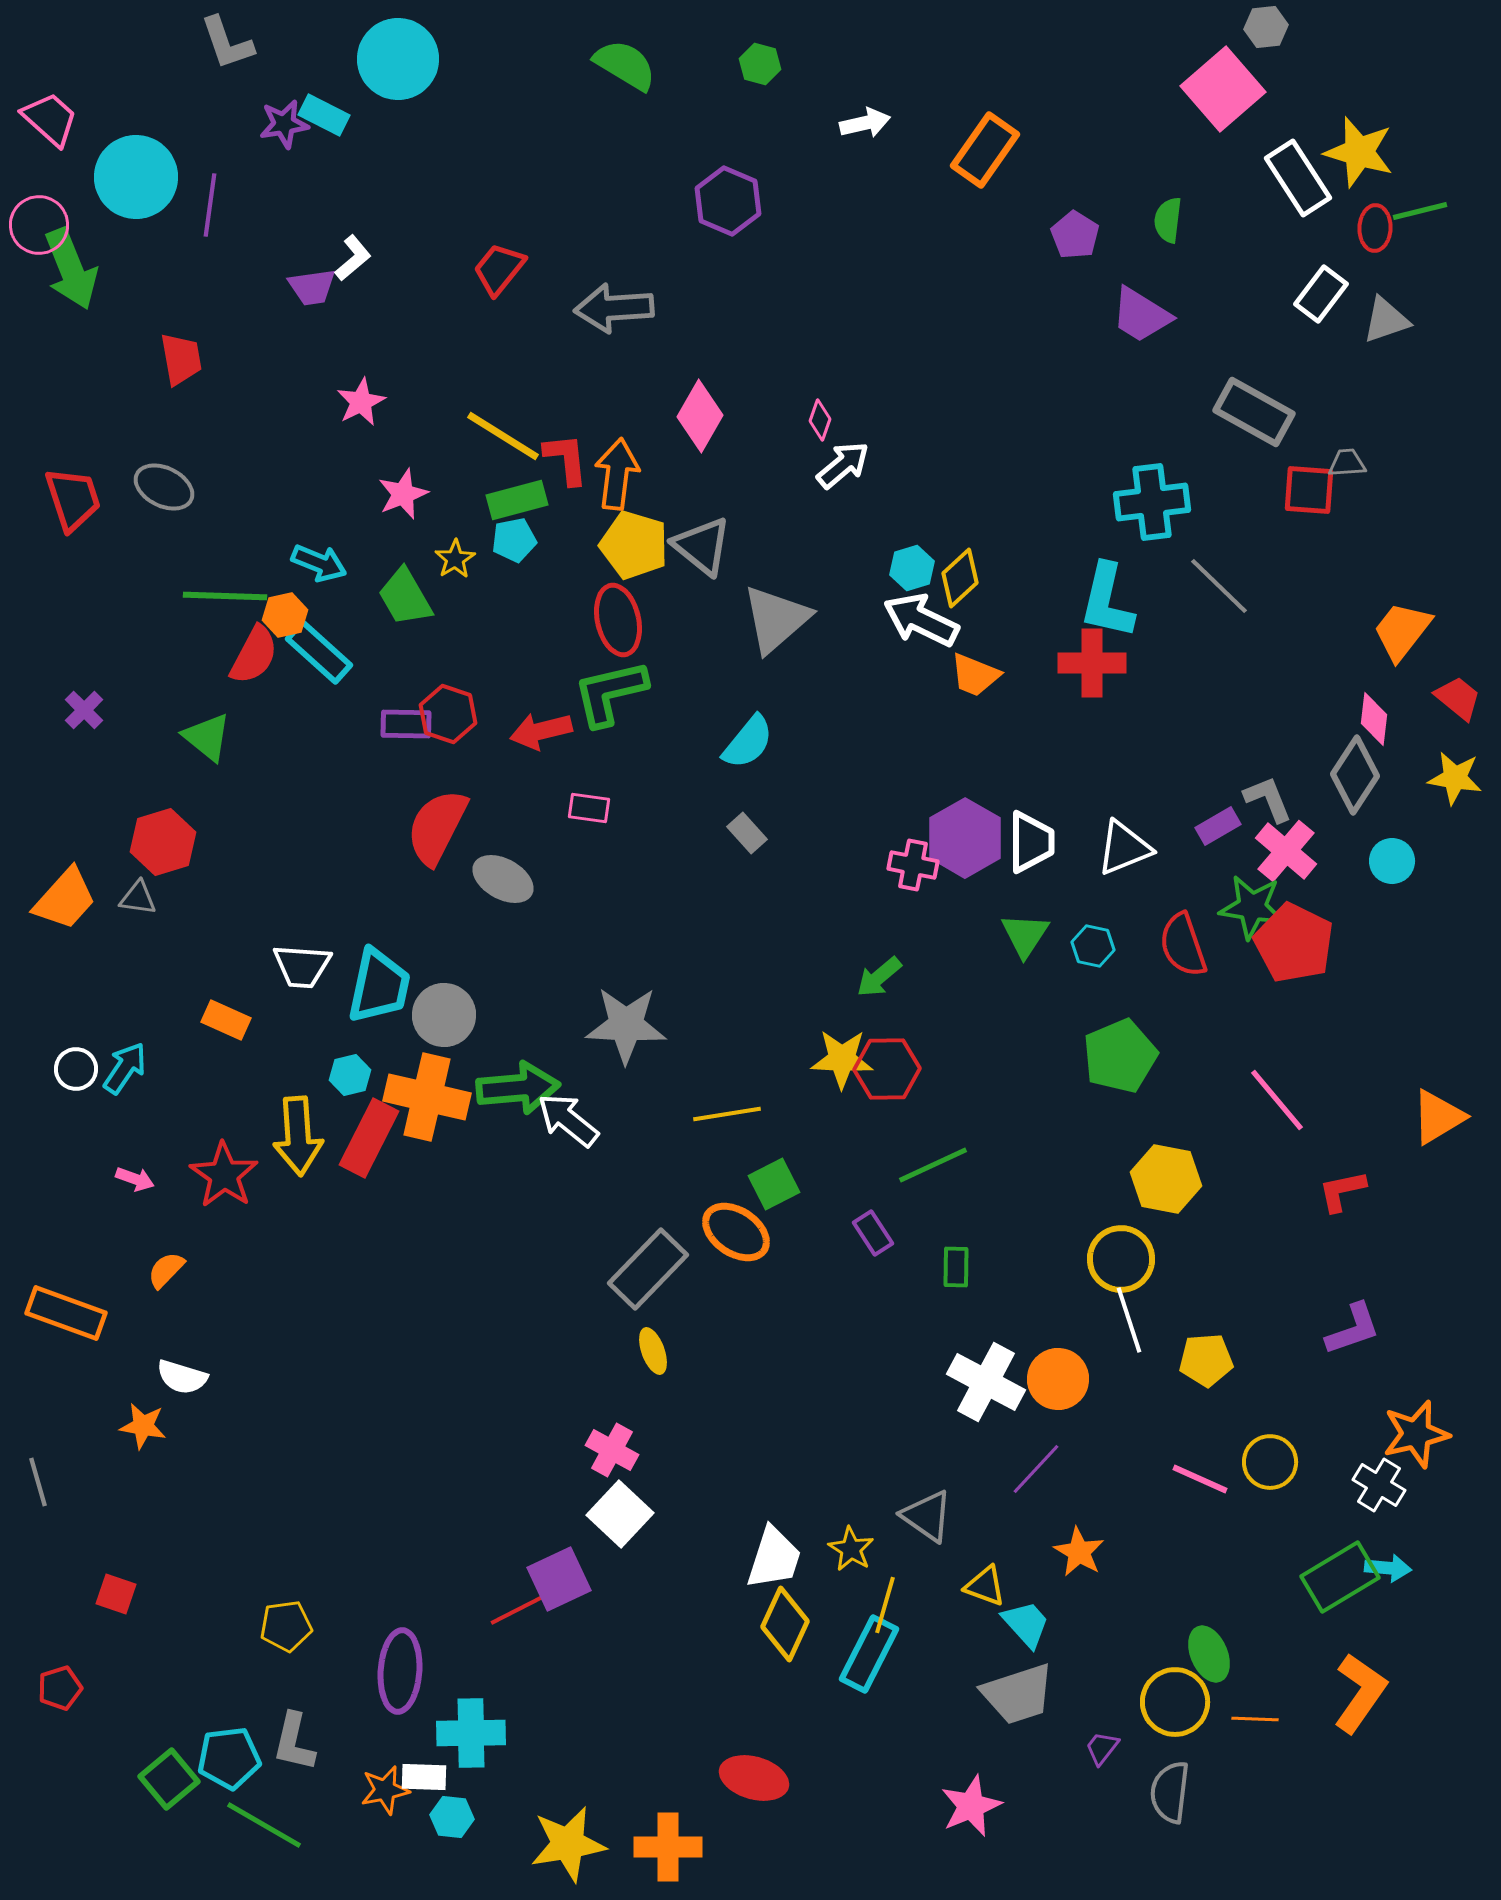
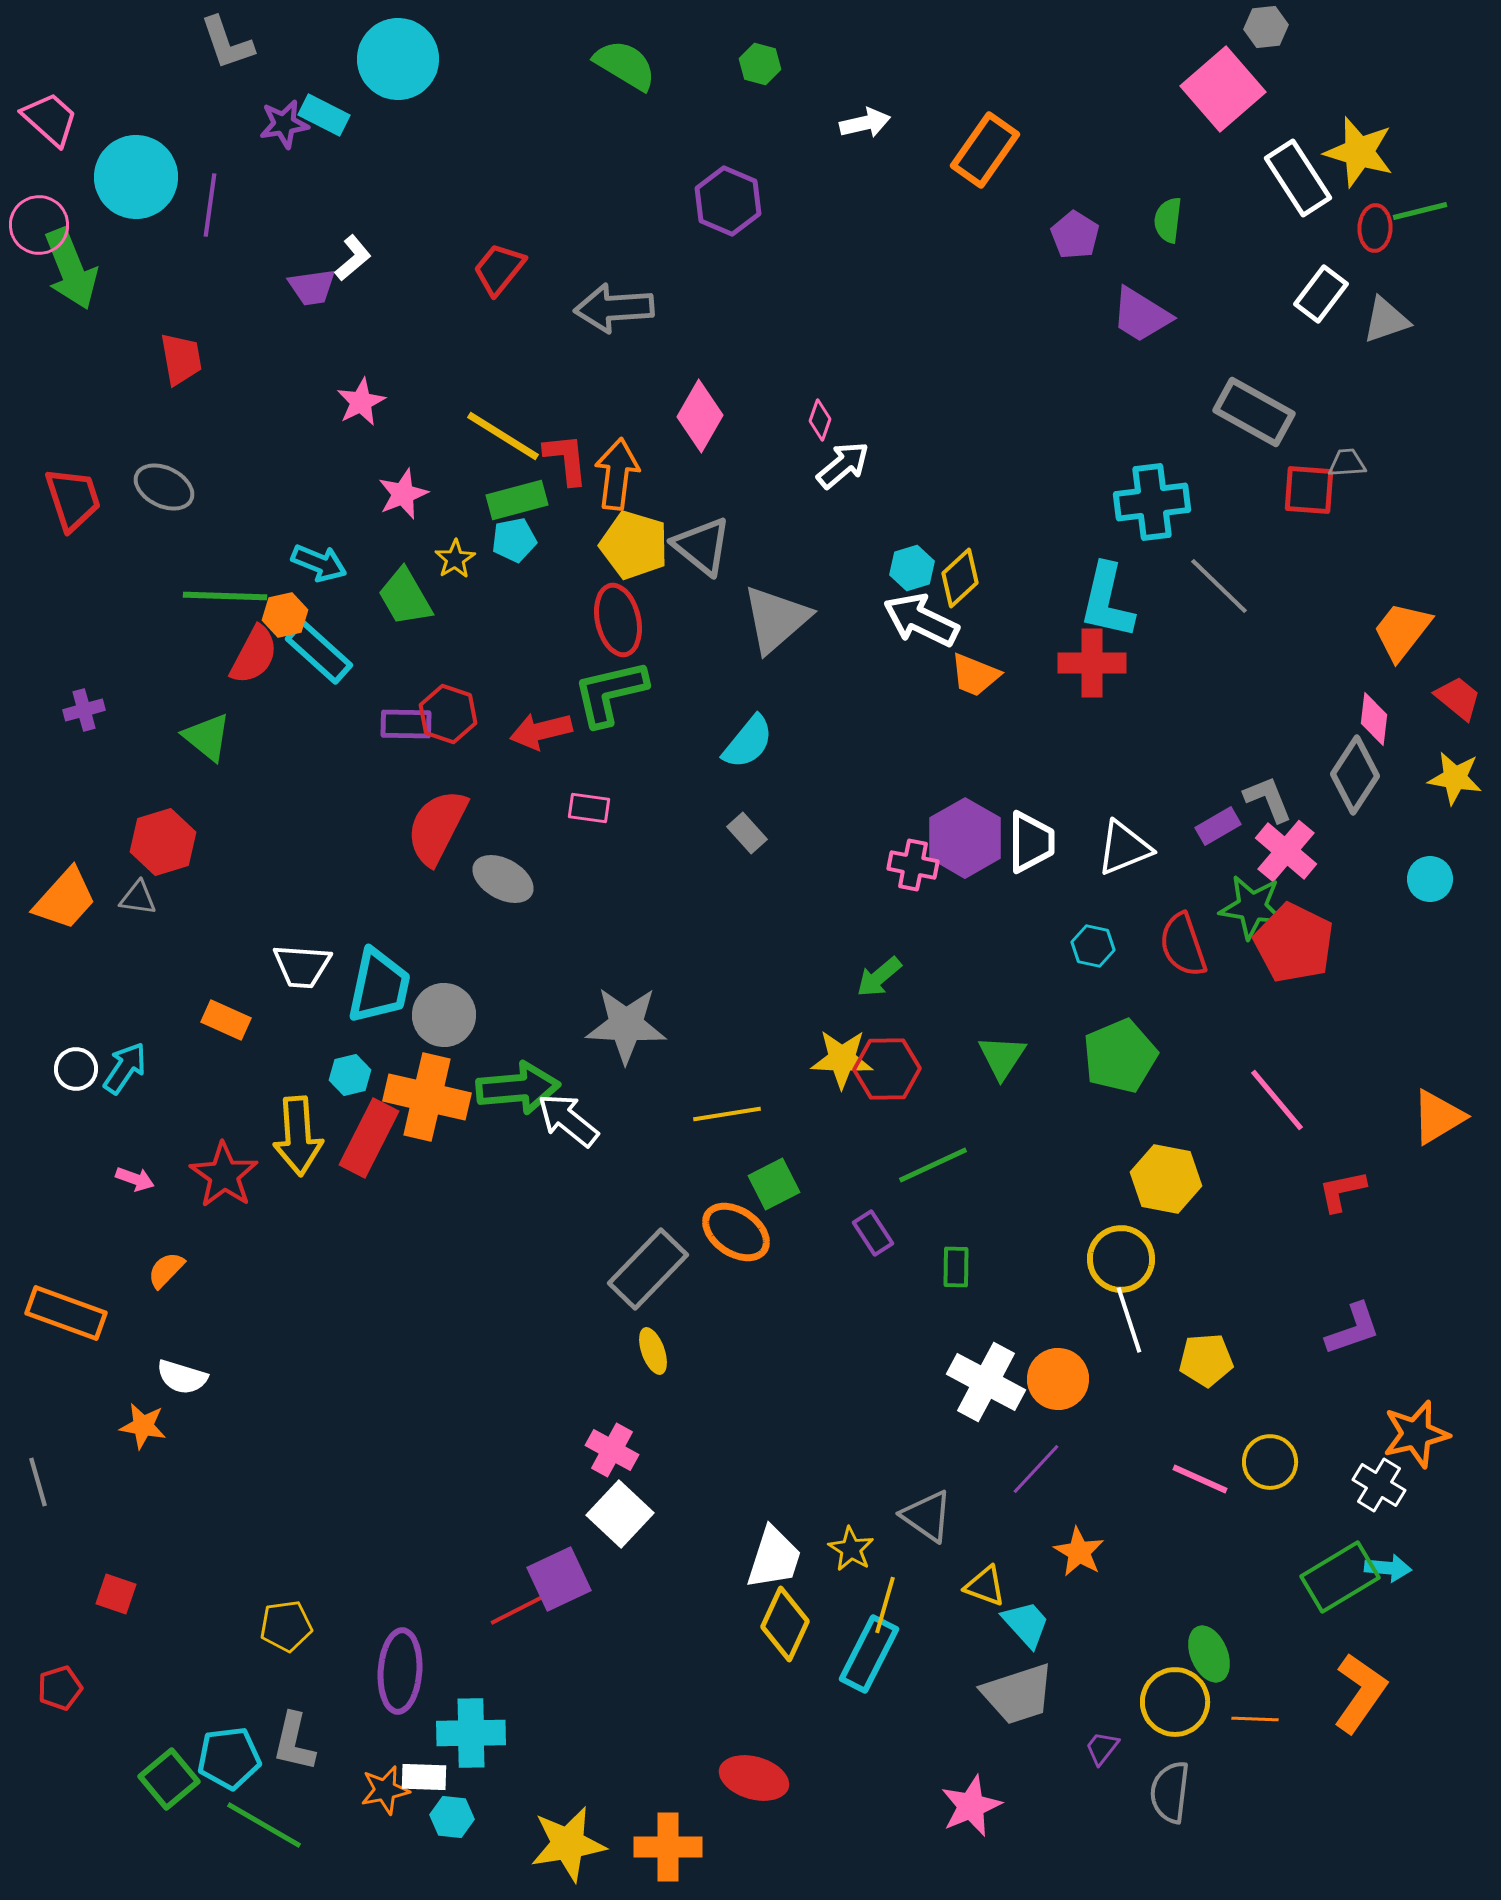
purple cross at (84, 710): rotated 30 degrees clockwise
cyan circle at (1392, 861): moved 38 px right, 18 px down
green triangle at (1025, 935): moved 23 px left, 122 px down
